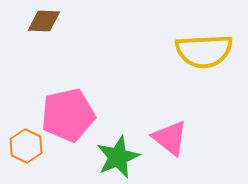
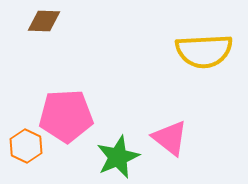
pink pentagon: moved 2 px left, 1 px down; rotated 10 degrees clockwise
